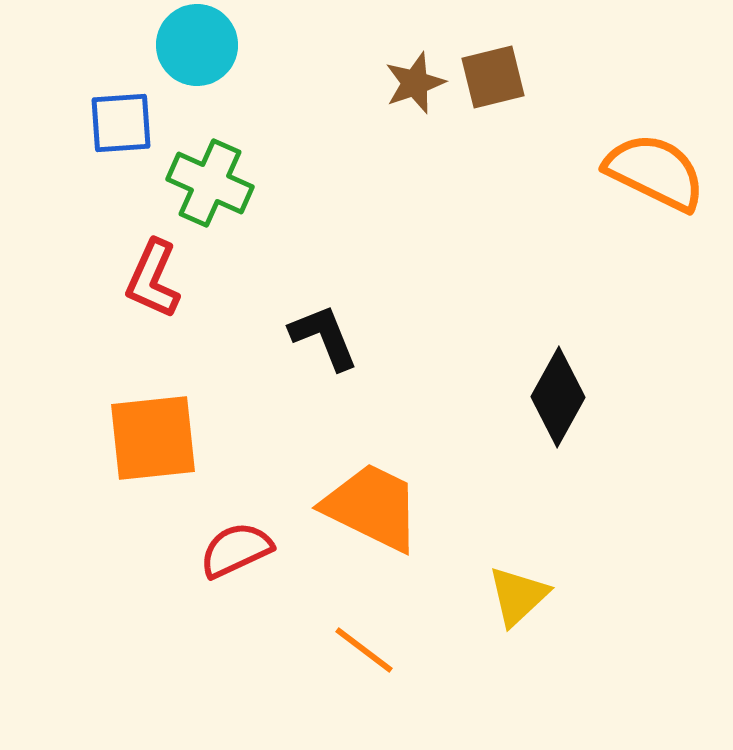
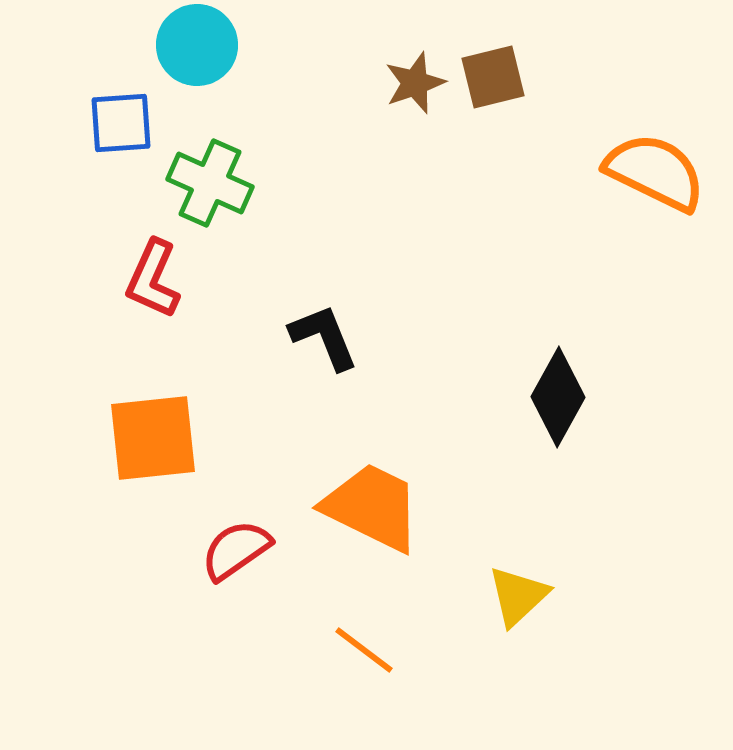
red semicircle: rotated 10 degrees counterclockwise
